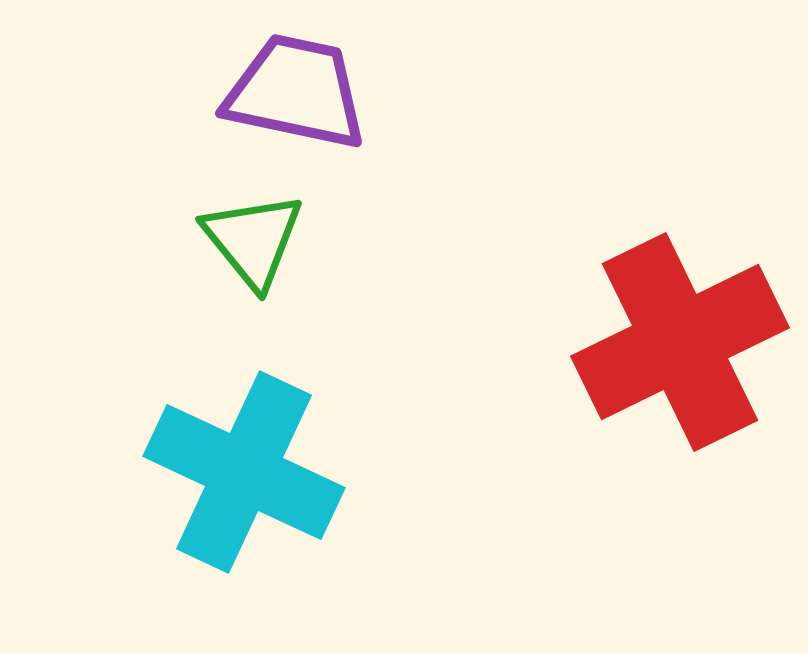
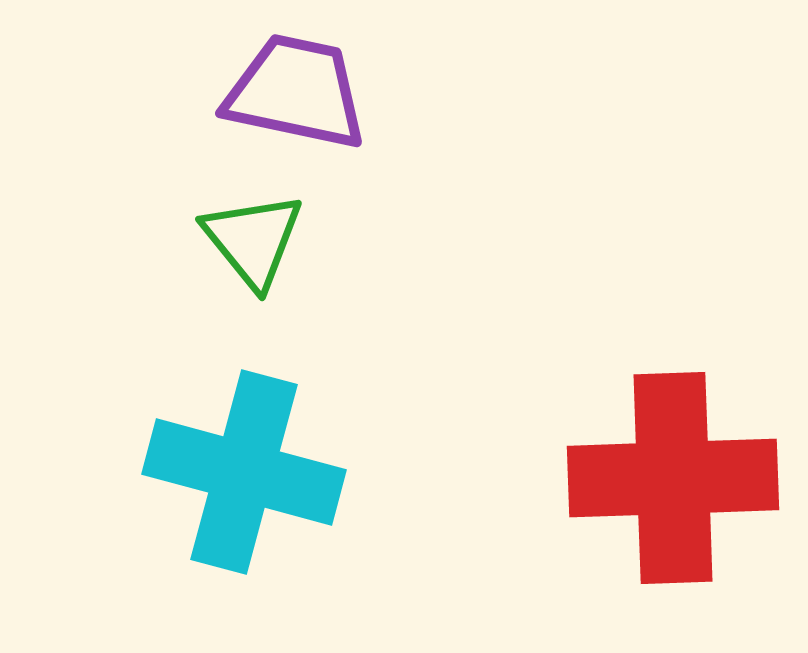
red cross: moved 7 px left, 136 px down; rotated 24 degrees clockwise
cyan cross: rotated 10 degrees counterclockwise
